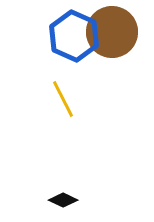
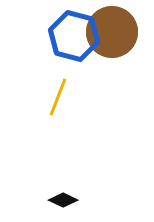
blue hexagon: rotated 9 degrees counterclockwise
yellow line: moved 5 px left, 2 px up; rotated 48 degrees clockwise
